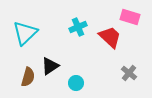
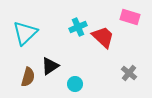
red trapezoid: moved 7 px left
cyan circle: moved 1 px left, 1 px down
